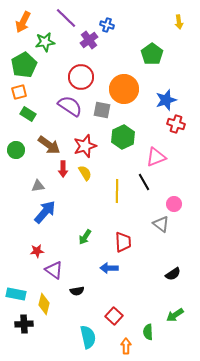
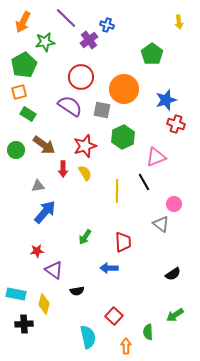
brown arrow at (49, 145): moved 5 px left
